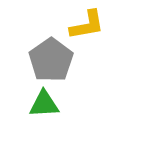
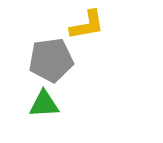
gray pentagon: rotated 27 degrees clockwise
